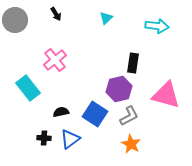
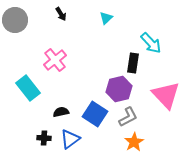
black arrow: moved 5 px right
cyan arrow: moved 6 px left, 17 px down; rotated 40 degrees clockwise
pink triangle: rotated 32 degrees clockwise
gray L-shape: moved 1 px left, 1 px down
orange star: moved 3 px right, 2 px up; rotated 12 degrees clockwise
